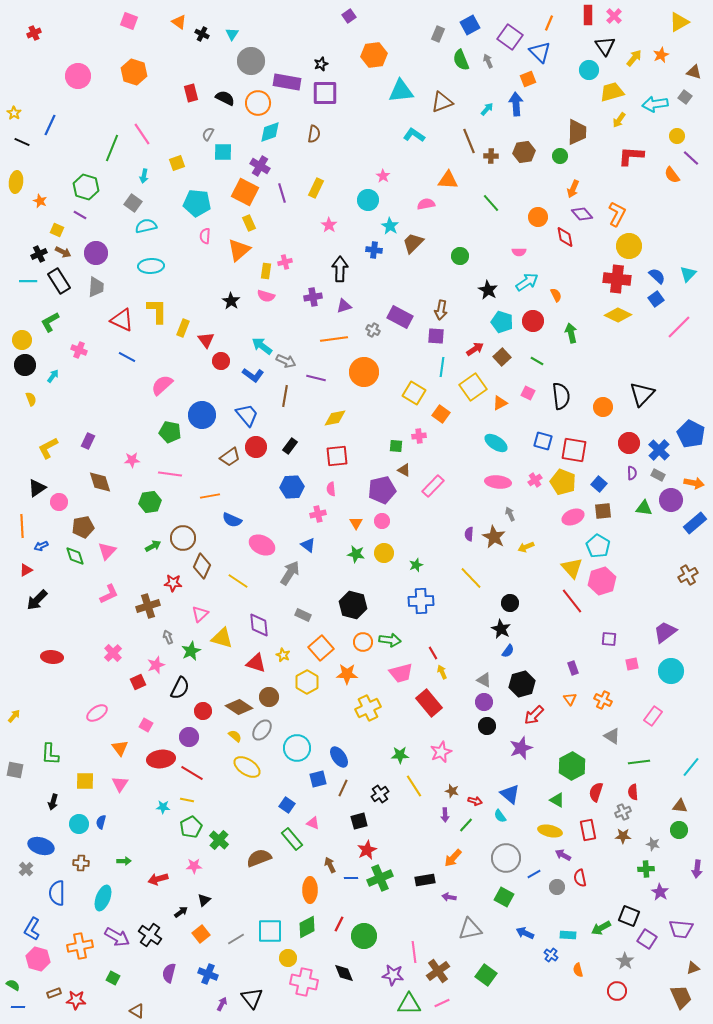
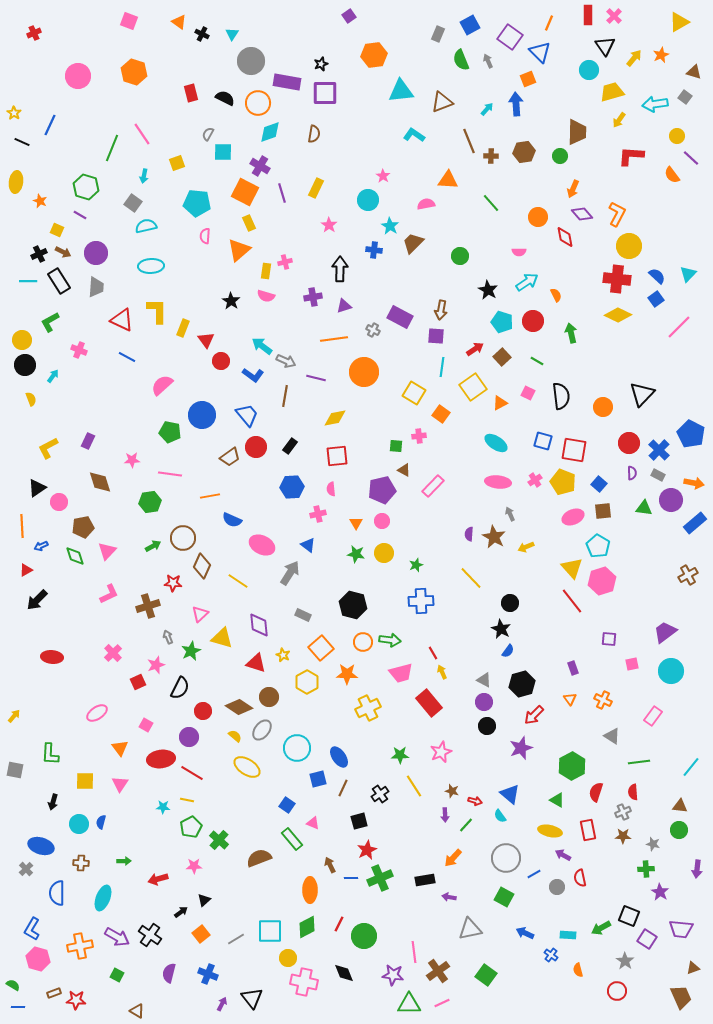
green square at (113, 978): moved 4 px right, 3 px up
